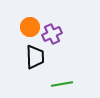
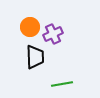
purple cross: moved 1 px right
